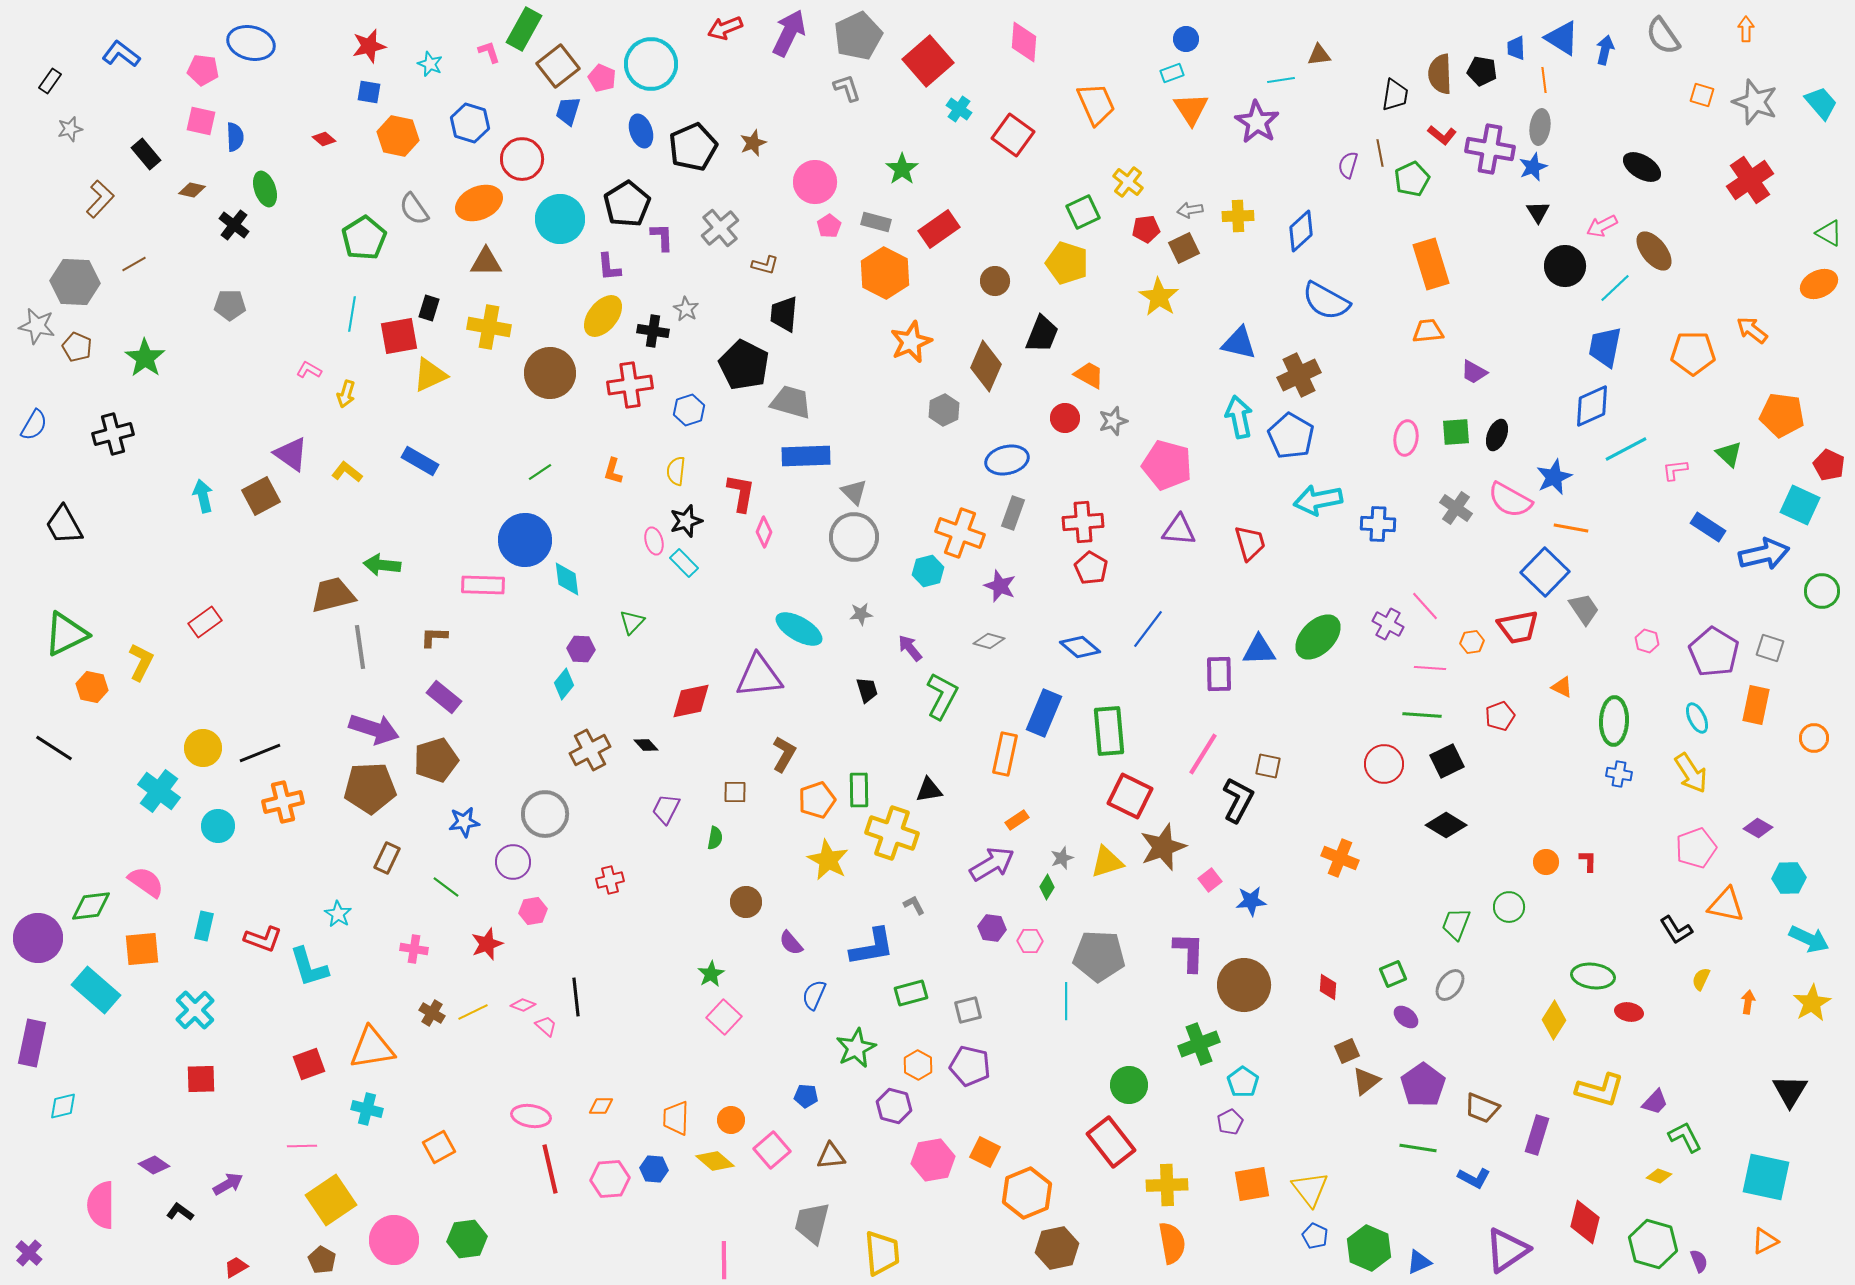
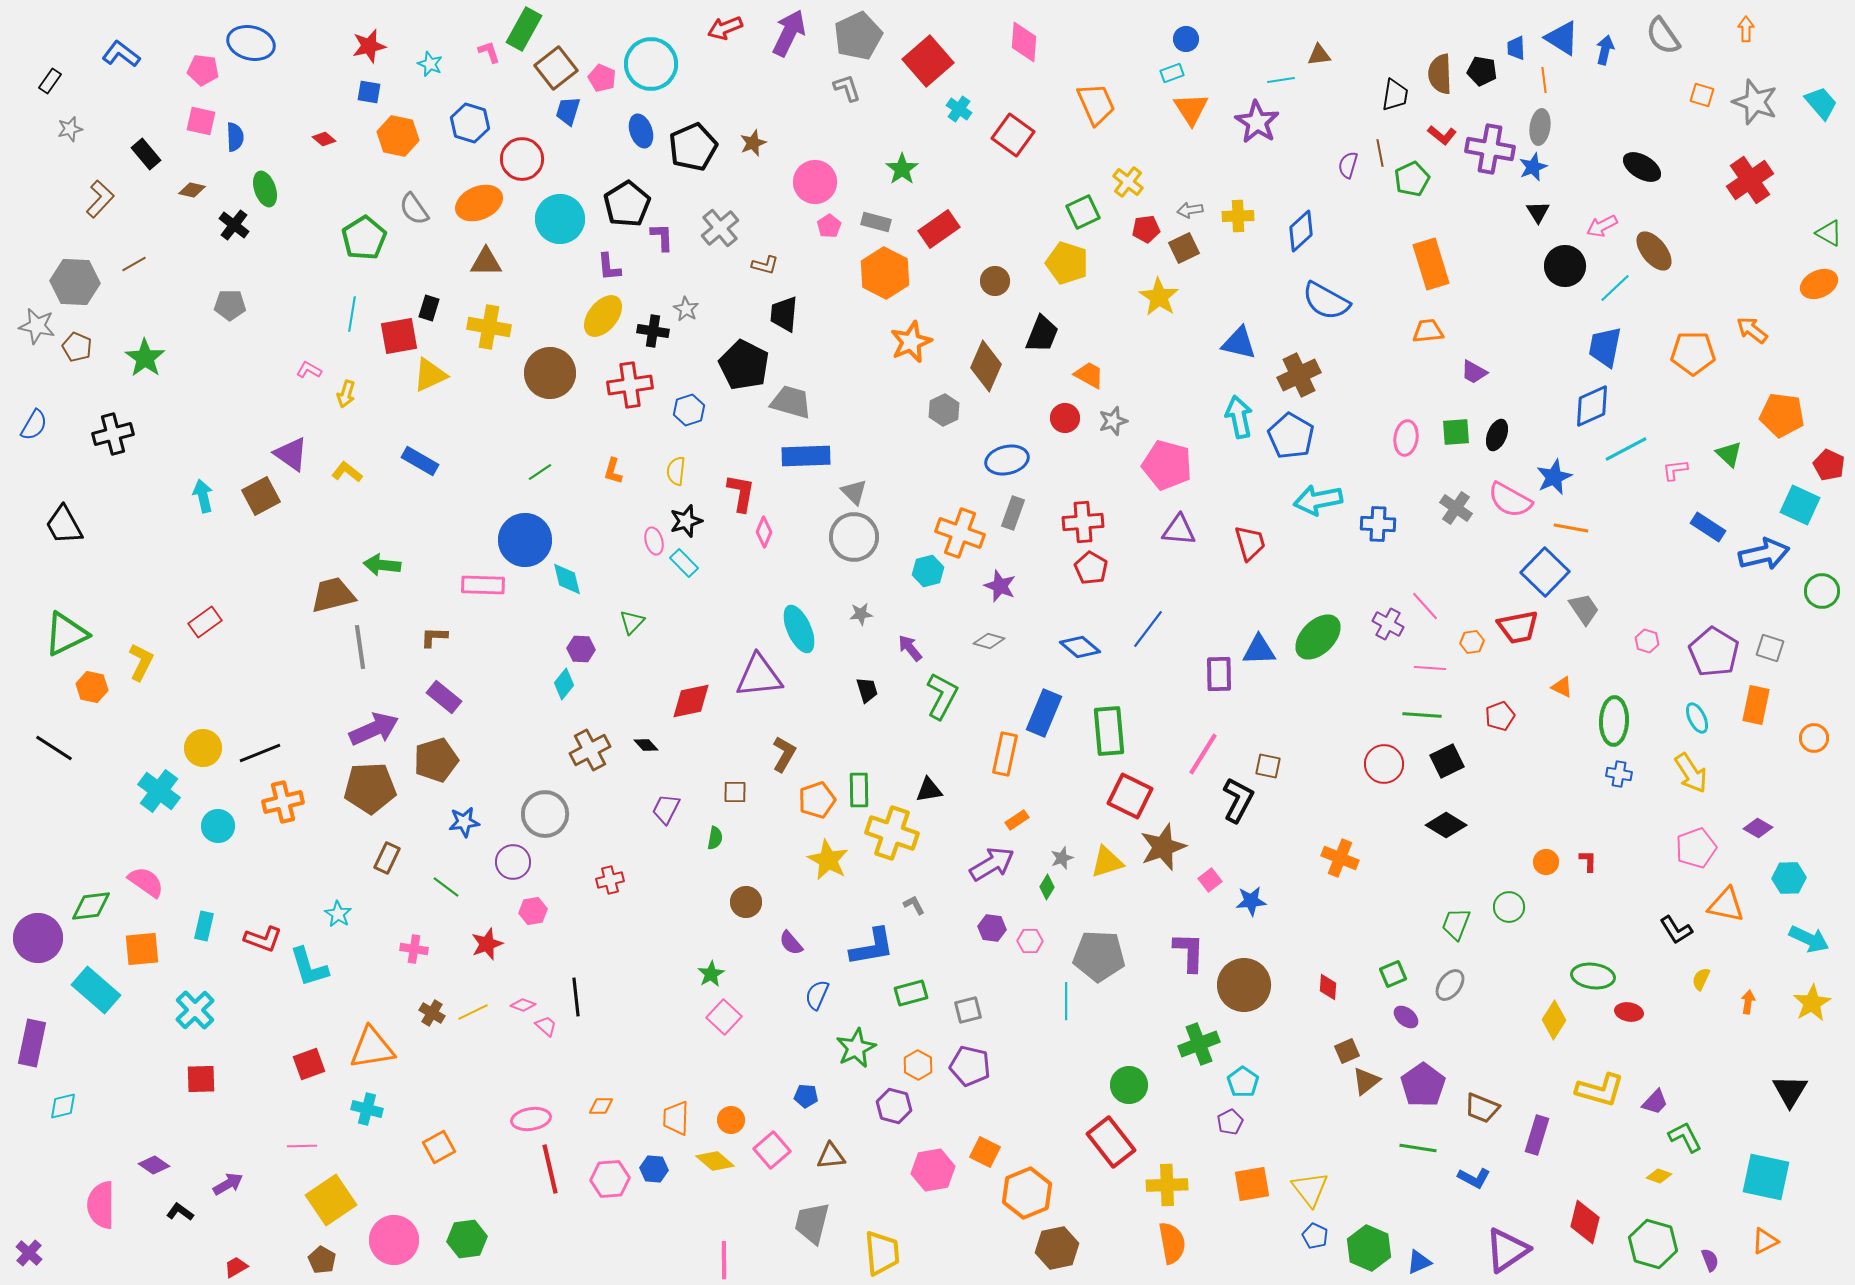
brown square at (558, 66): moved 2 px left, 2 px down
cyan diamond at (567, 579): rotated 6 degrees counterclockwise
cyan ellipse at (799, 629): rotated 36 degrees clockwise
purple arrow at (374, 729): rotated 42 degrees counterclockwise
blue semicircle at (814, 995): moved 3 px right
pink ellipse at (531, 1116): moved 3 px down; rotated 18 degrees counterclockwise
pink hexagon at (933, 1160): moved 10 px down
purple semicircle at (1699, 1261): moved 11 px right, 1 px up
